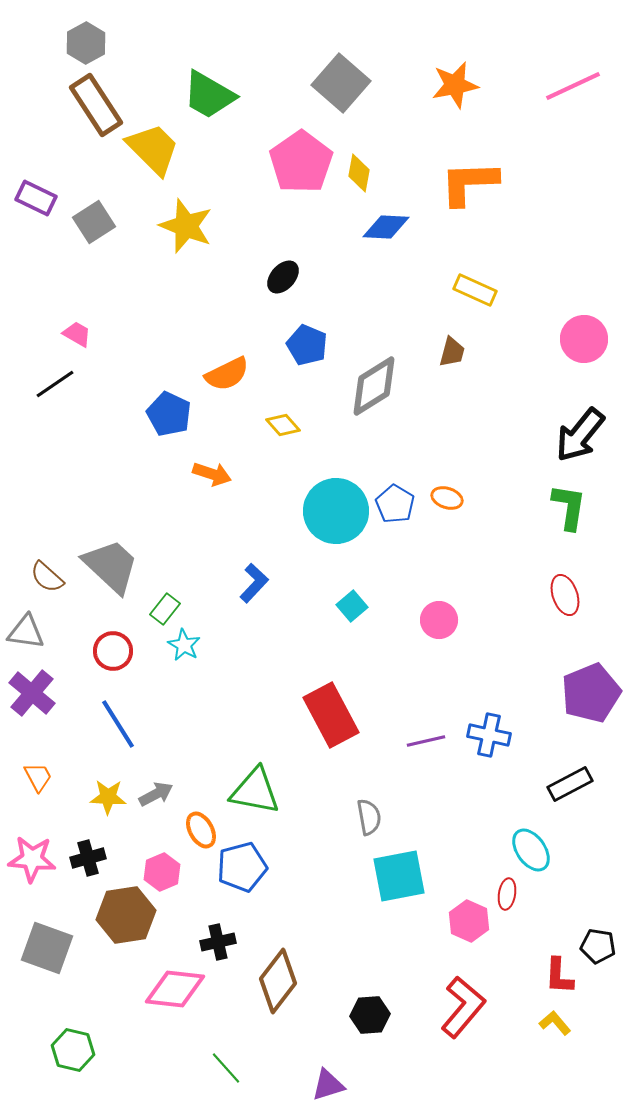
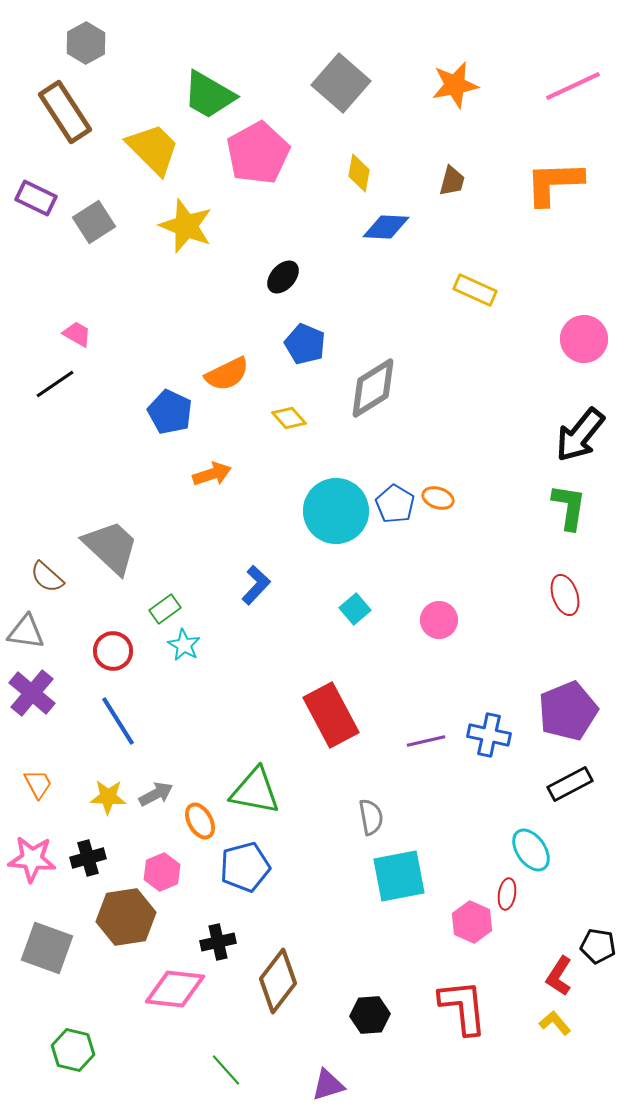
brown rectangle at (96, 105): moved 31 px left, 7 px down
pink pentagon at (301, 162): moved 43 px left, 9 px up; rotated 6 degrees clockwise
orange L-shape at (469, 183): moved 85 px right
blue pentagon at (307, 345): moved 2 px left, 1 px up
brown trapezoid at (452, 352): moved 171 px up
gray diamond at (374, 386): moved 1 px left, 2 px down
blue pentagon at (169, 414): moved 1 px right, 2 px up
yellow diamond at (283, 425): moved 6 px right, 7 px up
orange arrow at (212, 474): rotated 36 degrees counterclockwise
orange ellipse at (447, 498): moved 9 px left
gray trapezoid at (111, 566): moved 19 px up
blue L-shape at (254, 583): moved 2 px right, 2 px down
cyan square at (352, 606): moved 3 px right, 3 px down
green rectangle at (165, 609): rotated 16 degrees clockwise
purple pentagon at (591, 693): moved 23 px left, 18 px down
blue line at (118, 724): moved 3 px up
orange trapezoid at (38, 777): moved 7 px down
gray semicircle at (369, 817): moved 2 px right
orange ellipse at (201, 830): moved 1 px left, 9 px up
blue pentagon at (242, 867): moved 3 px right
brown hexagon at (126, 915): moved 2 px down
pink hexagon at (469, 921): moved 3 px right, 1 px down
red L-shape at (559, 976): rotated 30 degrees clockwise
red L-shape at (463, 1007): rotated 46 degrees counterclockwise
green line at (226, 1068): moved 2 px down
